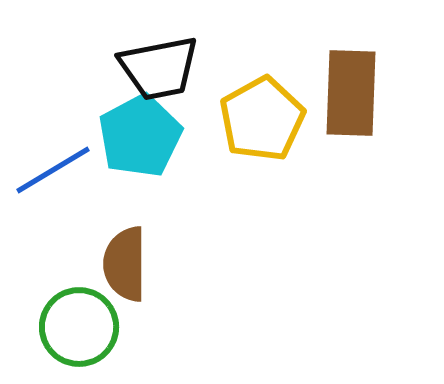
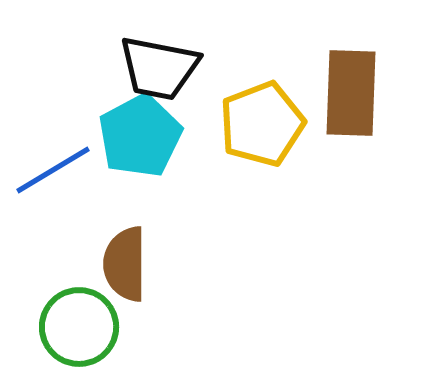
black trapezoid: rotated 22 degrees clockwise
yellow pentagon: moved 5 px down; rotated 8 degrees clockwise
